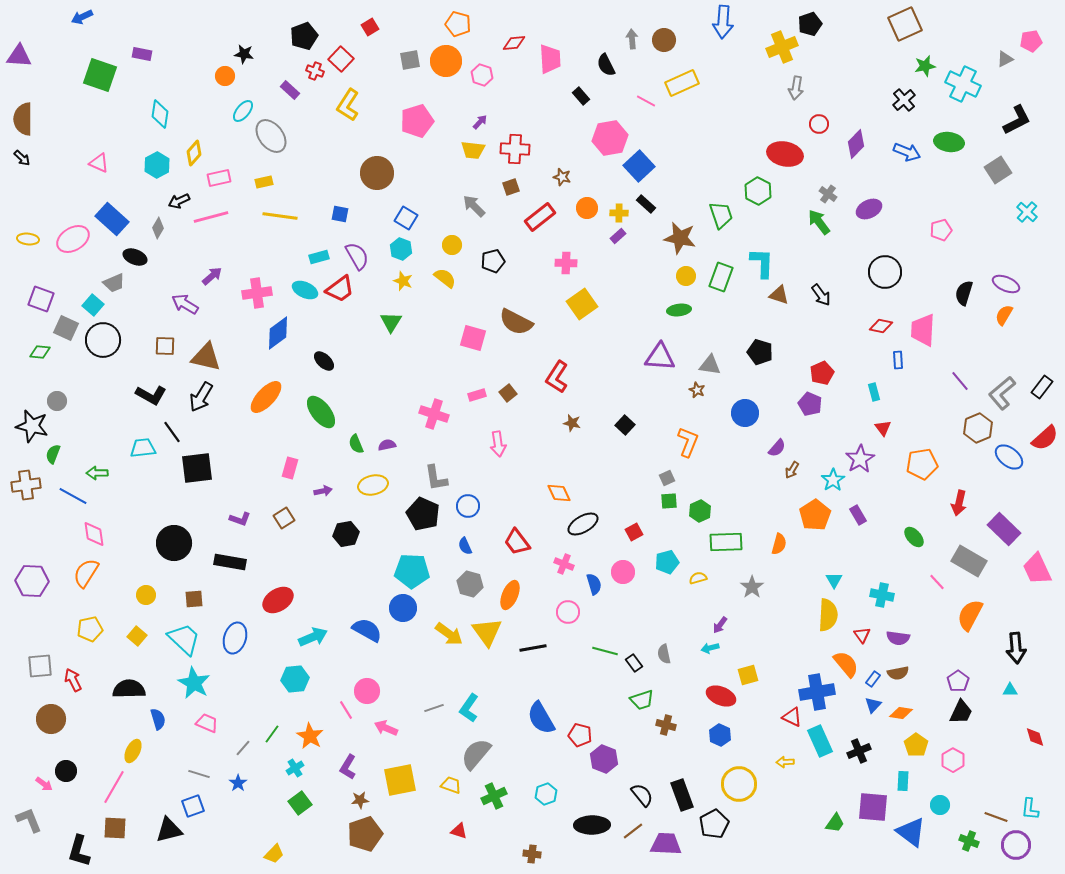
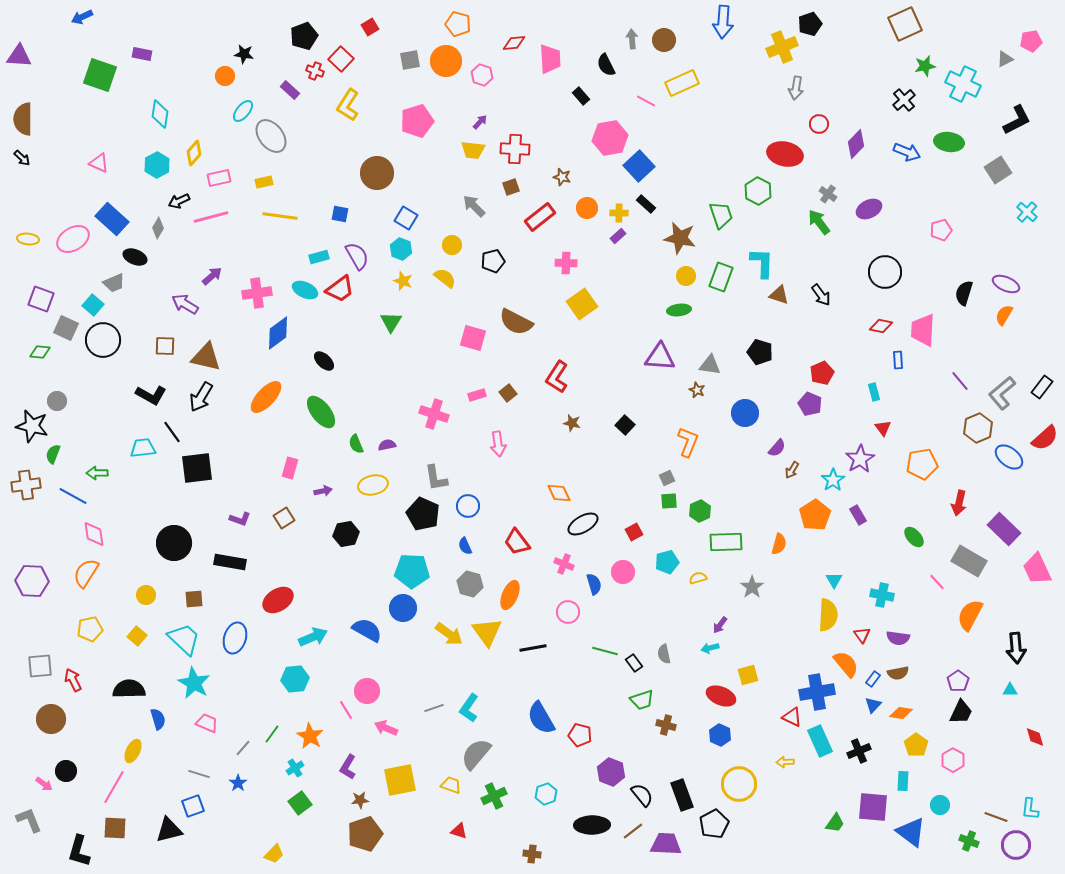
purple hexagon at (604, 759): moved 7 px right, 13 px down
